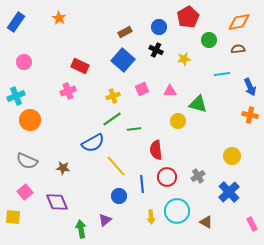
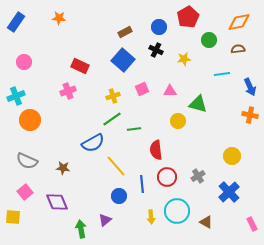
orange star at (59, 18): rotated 24 degrees counterclockwise
